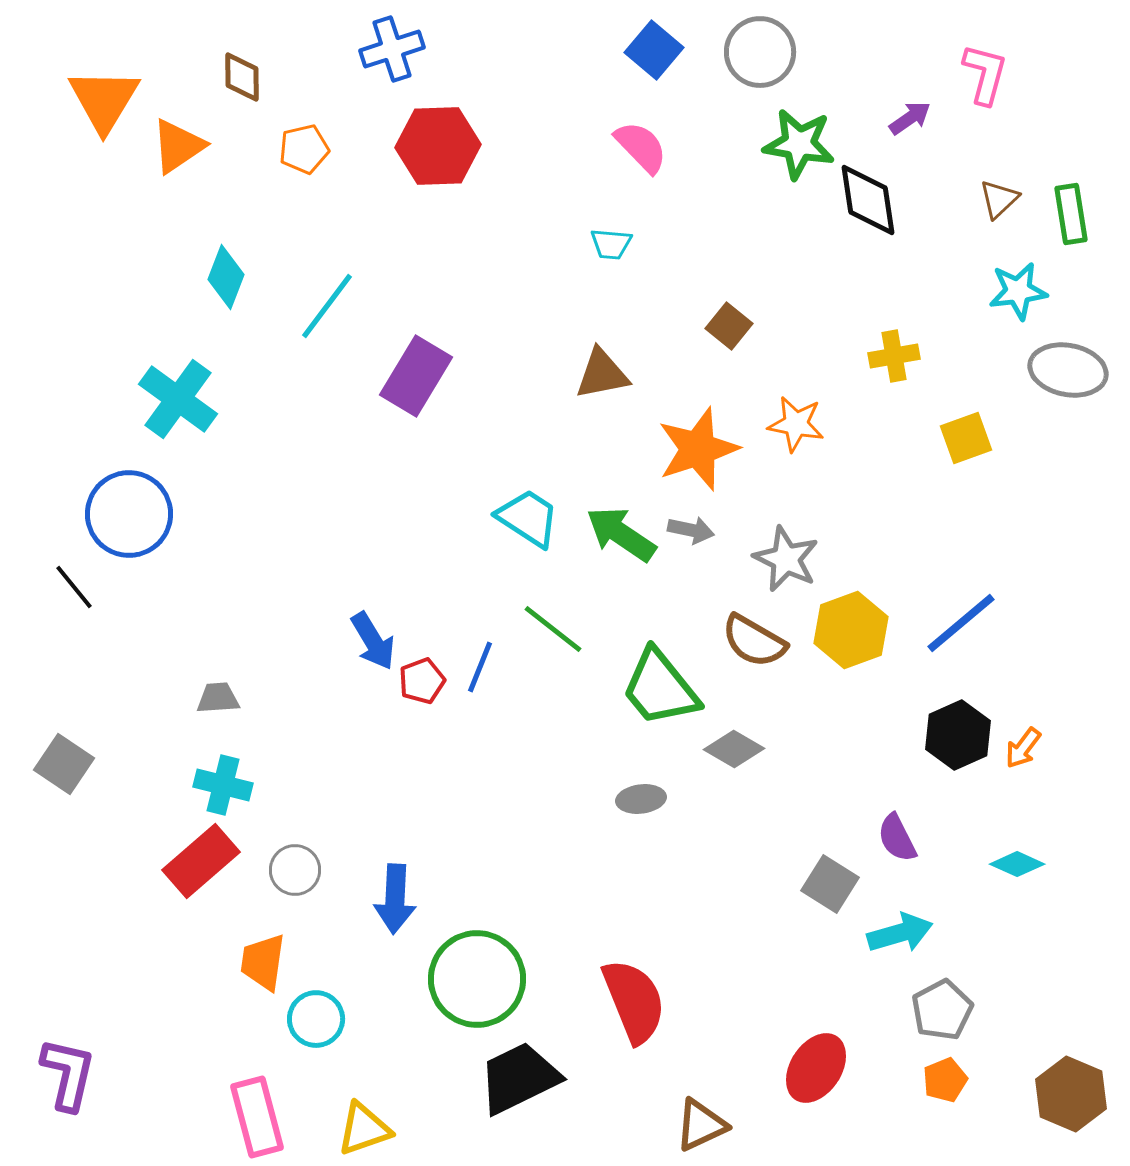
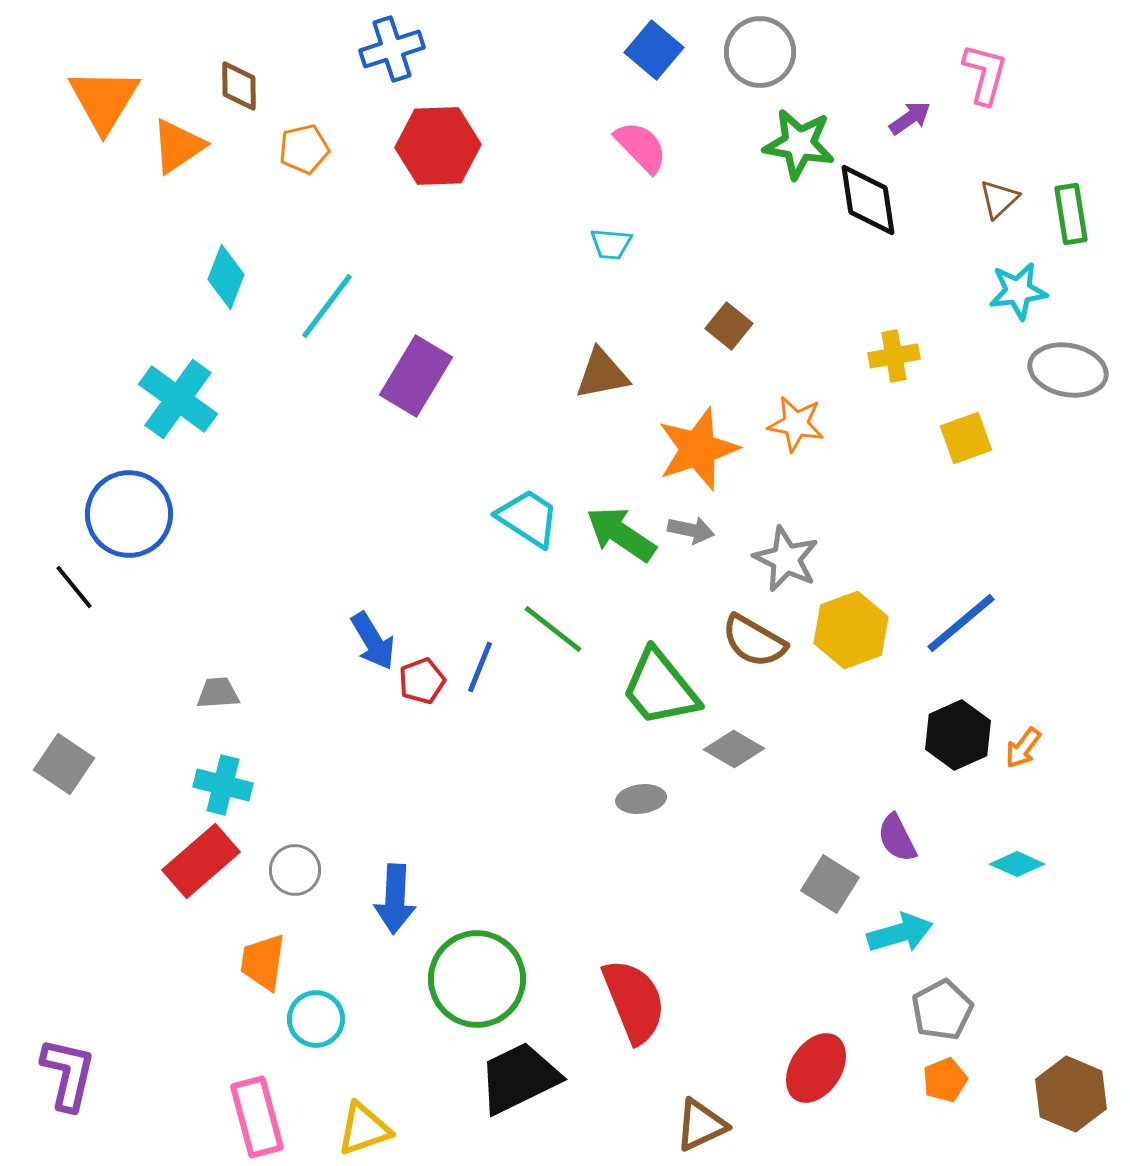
brown diamond at (242, 77): moved 3 px left, 9 px down
gray trapezoid at (218, 698): moved 5 px up
